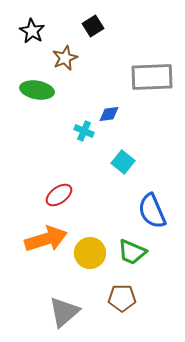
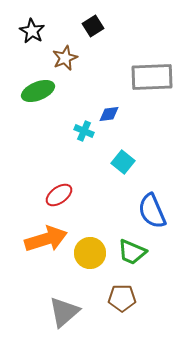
green ellipse: moved 1 px right, 1 px down; rotated 32 degrees counterclockwise
